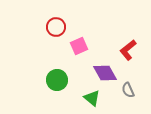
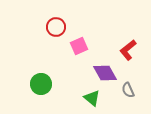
green circle: moved 16 px left, 4 px down
